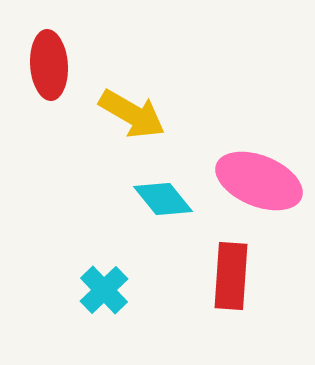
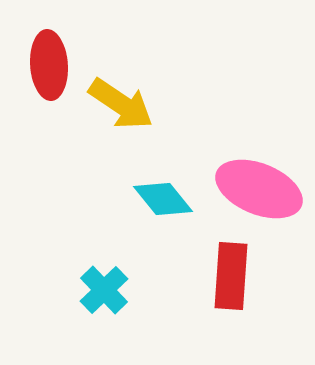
yellow arrow: moved 11 px left, 10 px up; rotated 4 degrees clockwise
pink ellipse: moved 8 px down
